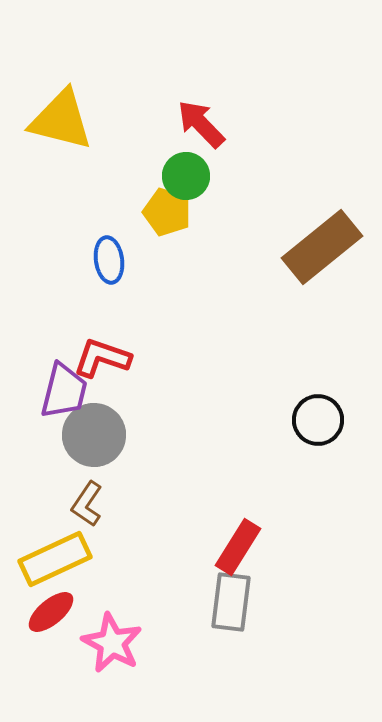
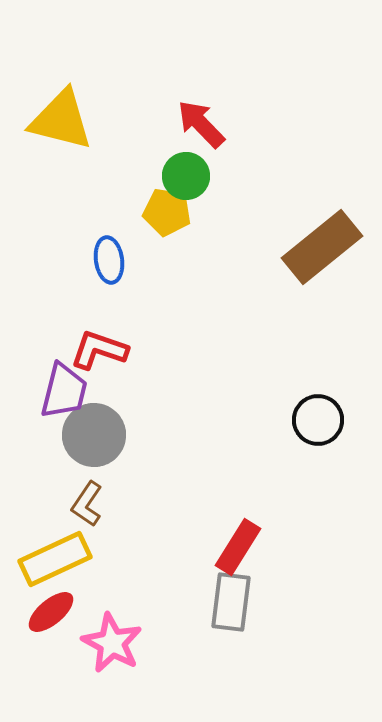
yellow pentagon: rotated 9 degrees counterclockwise
red L-shape: moved 3 px left, 8 px up
